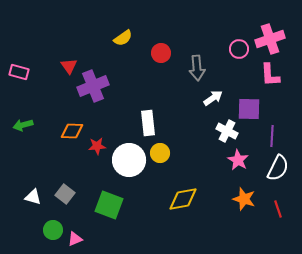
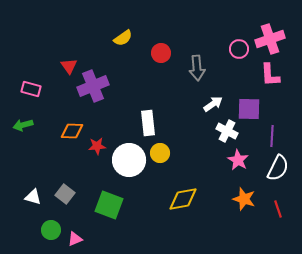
pink rectangle: moved 12 px right, 17 px down
white arrow: moved 6 px down
green circle: moved 2 px left
